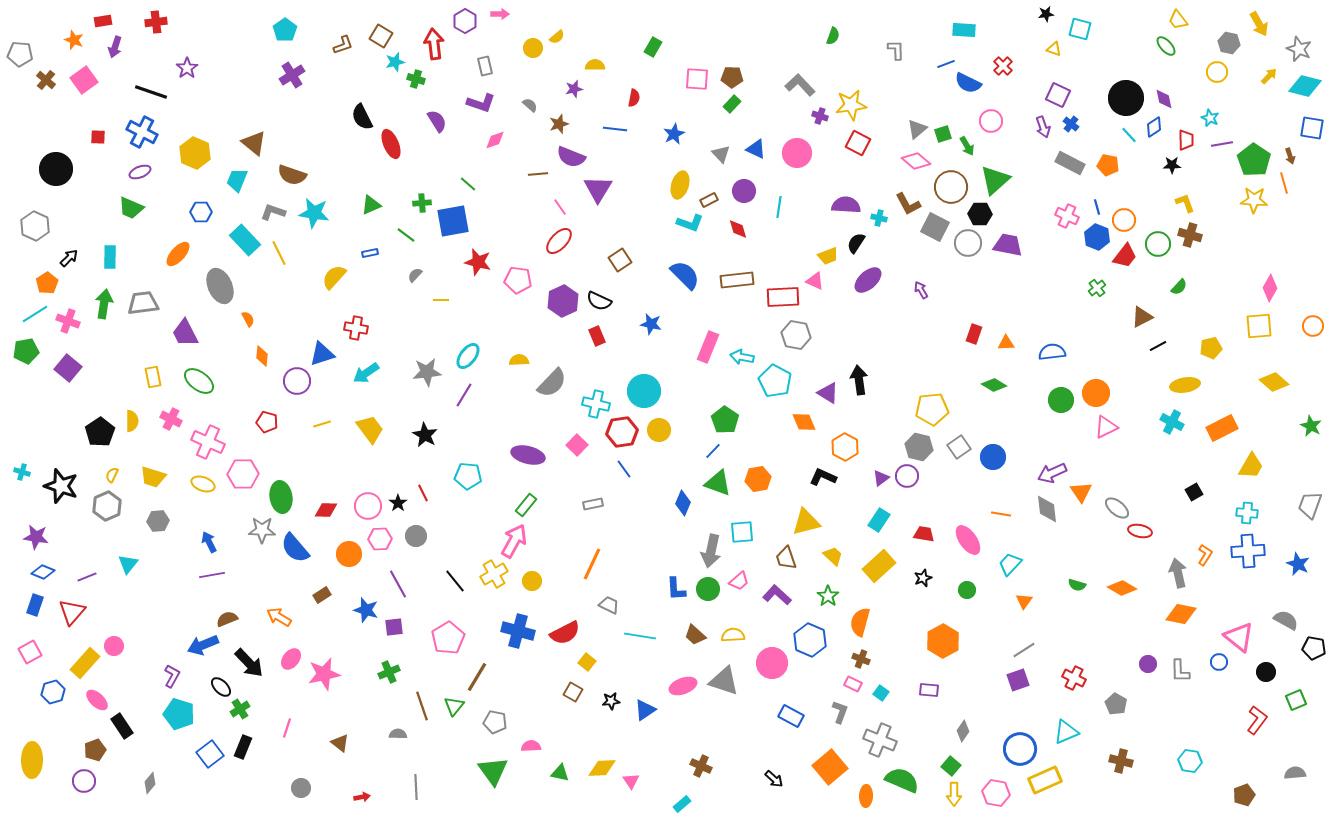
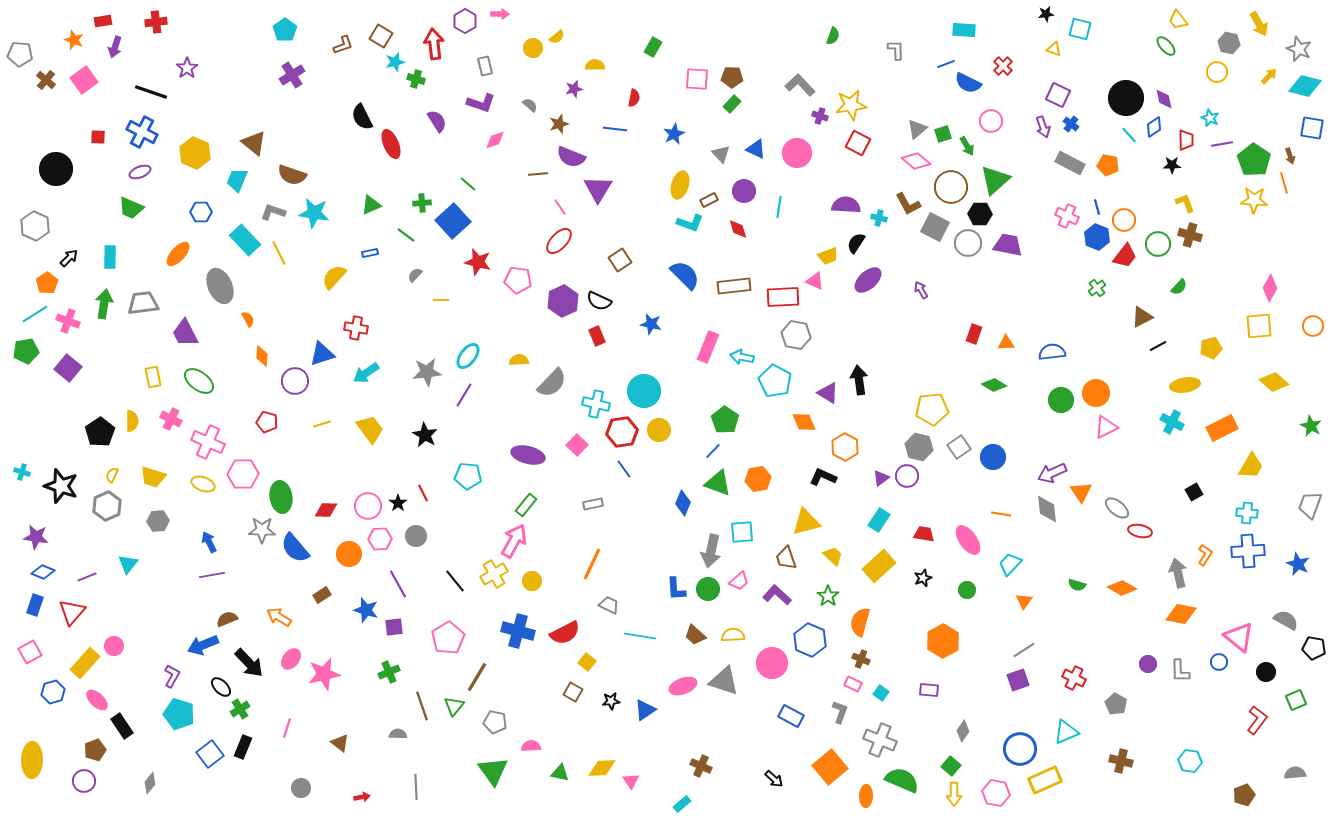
blue square at (453, 221): rotated 32 degrees counterclockwise
brown rectangle at (737, 280): moved 3 px left, 6 px down
purple circle at (297, 381): moved 2 px left
